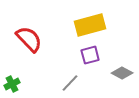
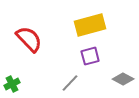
purple square: moved 1 px down
gray diamond: moved 1 px right, 6 px down
